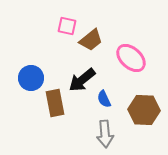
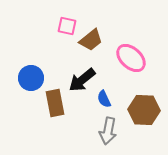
gray arrow: moved 3 px right, 3 px up; rotated 16 degrees clockwise
